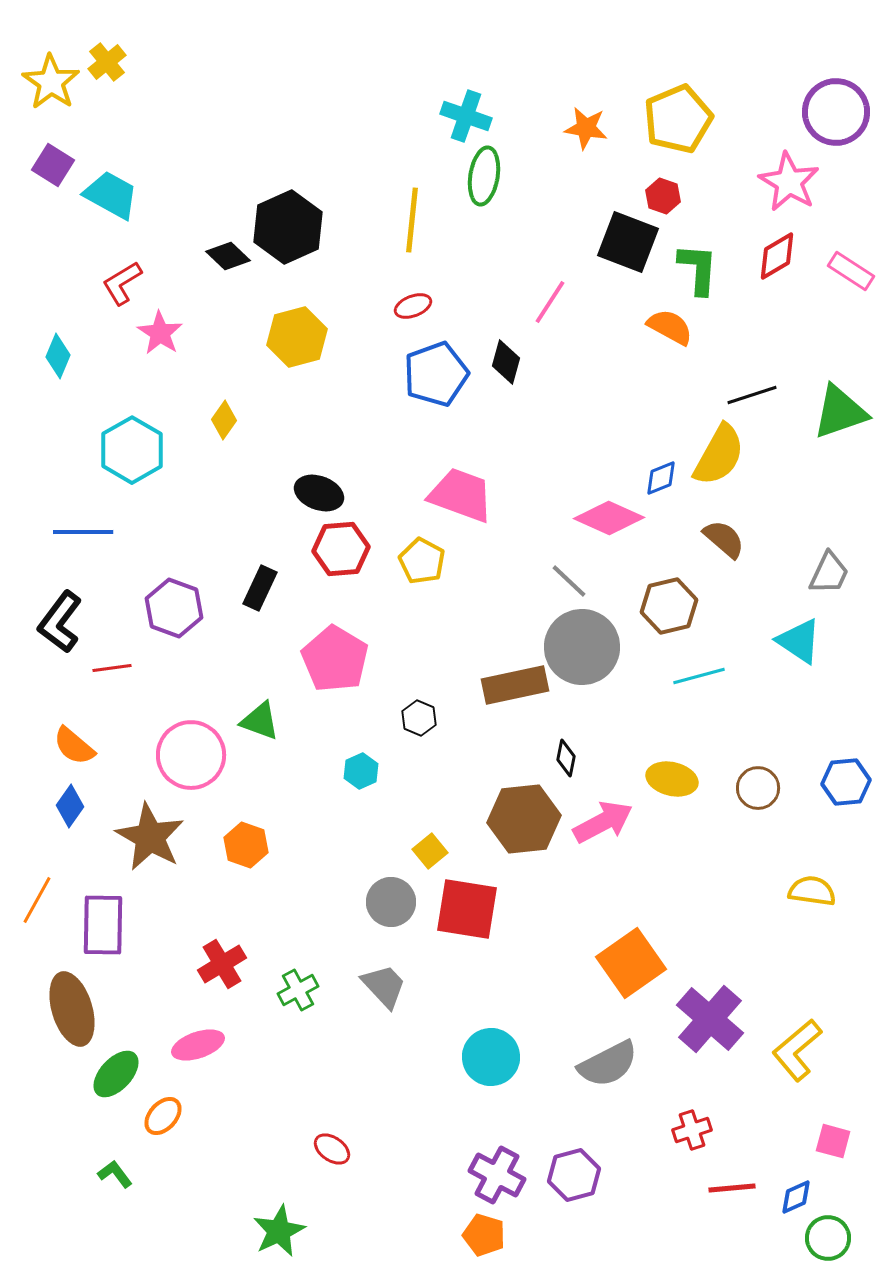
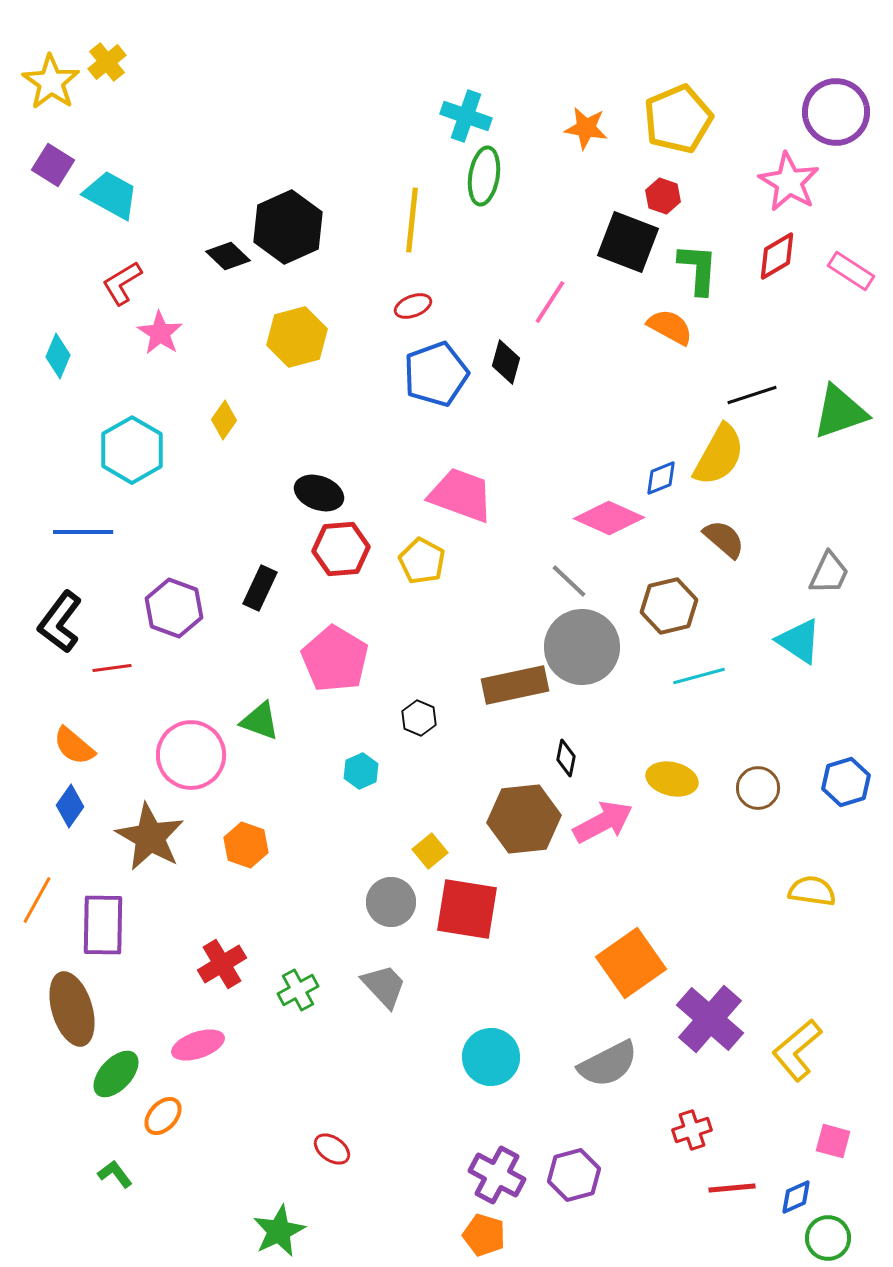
blue hexagon at (846, 782): rotated 12 degrees counterclockwise
